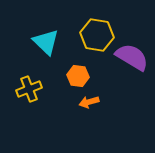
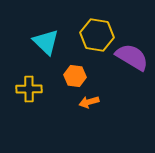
orange hexagon: moved 3 px left
yellow cross: rotated 20 degrees clockwise
